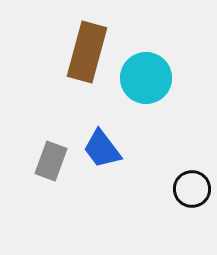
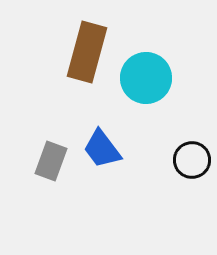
black circle: moved 29 px up
